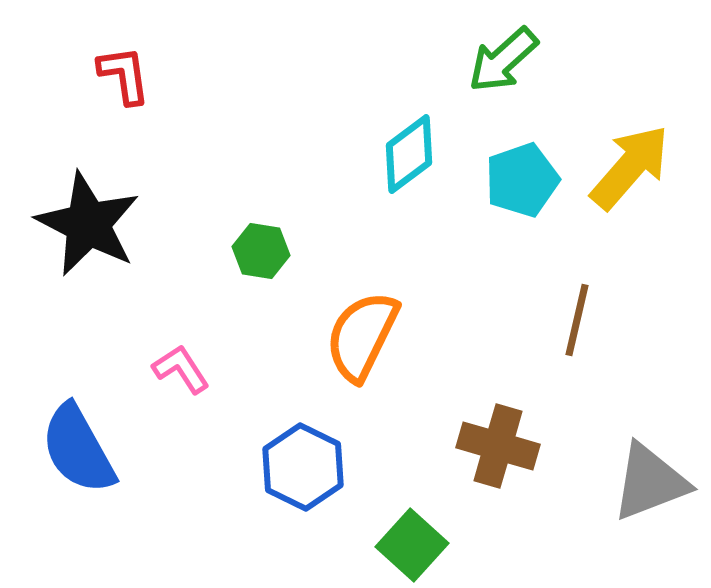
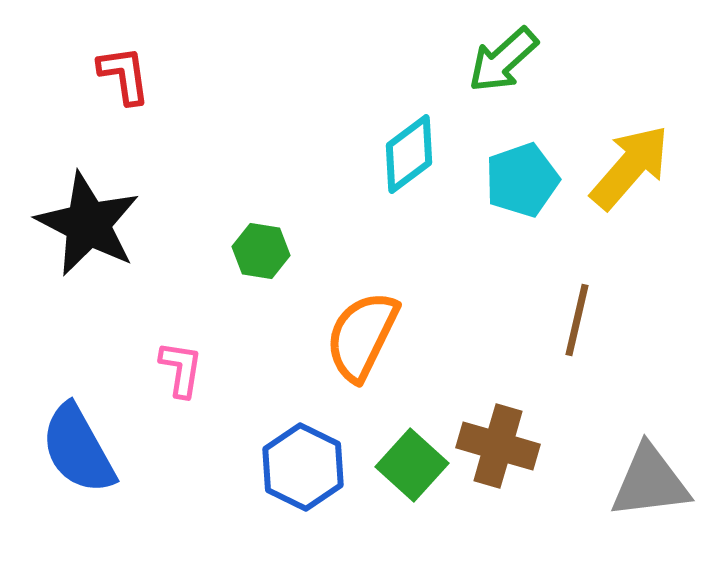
pink L-shape: rotated 42 degrees clockwise
gray triangle: rotated 14 degrees clockwise
green square: moved 80 px up
